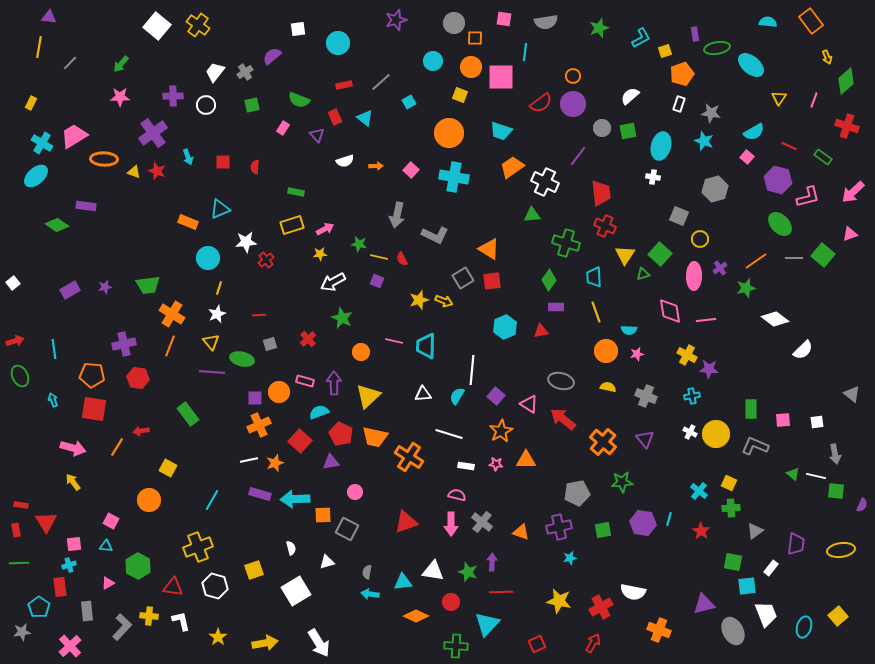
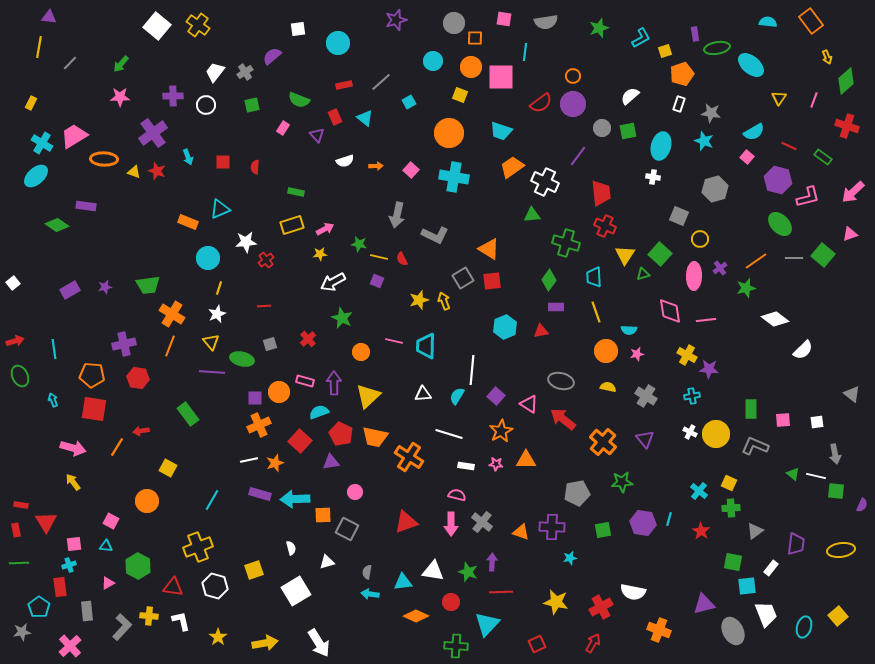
yellow arrow at (444, 301): rotated 132 degrees counterclockwise
red line at (259, 315): moved 5 px right, 9 px up
gray cross at (646, 396): rotated 10 degrees clockwise
orange circle at (149, 500): moved 2 px left, 1 px down
purple cross at (559, 527): moved 7 px left; rotated 15 degrees clockwise
yellow star at (559, 601): moved 3 px left, 1 px down
